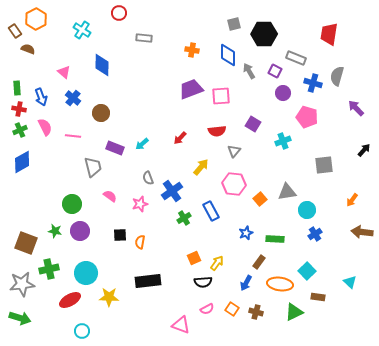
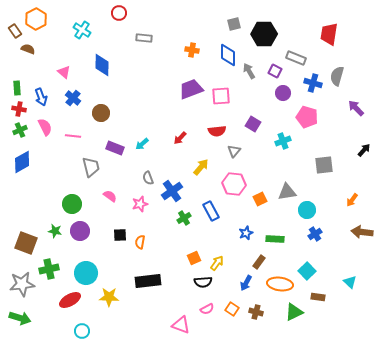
gray trapezoid at (93, 167): moved 2 px left
orange square at (260, 199): rotated 16 degrees clockwise
